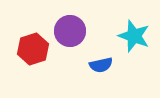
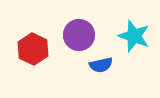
purple circle: moved 9 px right, 4 px down
red hexagon: rotated 16 degrees counterclockwise
